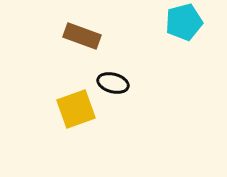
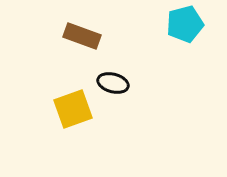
cyan pentagon: moved 1 px right, 2 px down
yellow square: moved 3 px left
